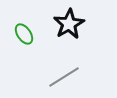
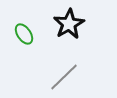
gray line: rotated 12 degrees counterclockwise
